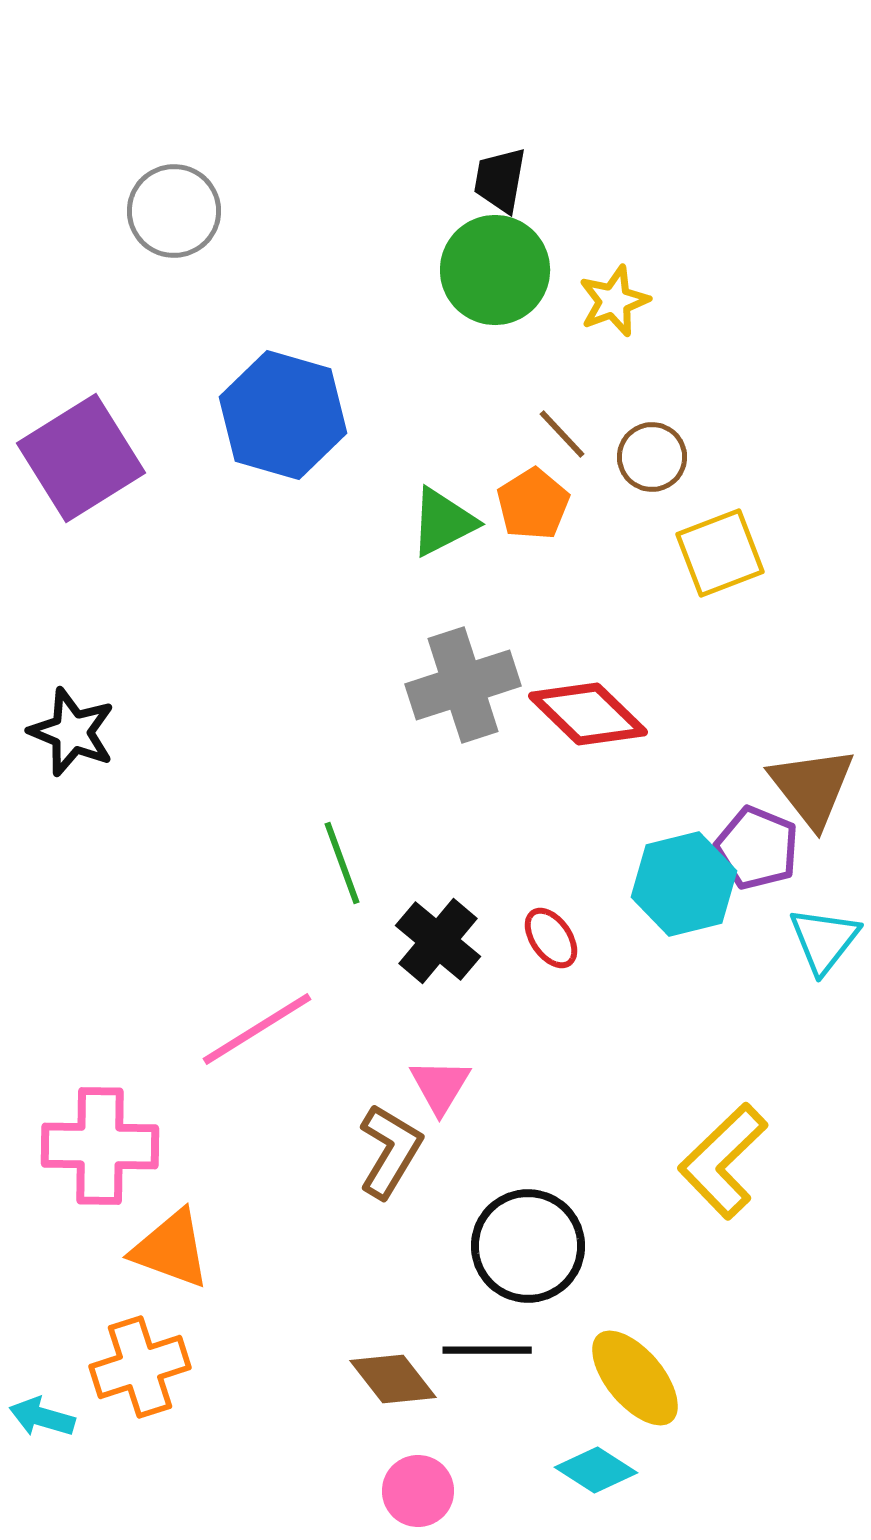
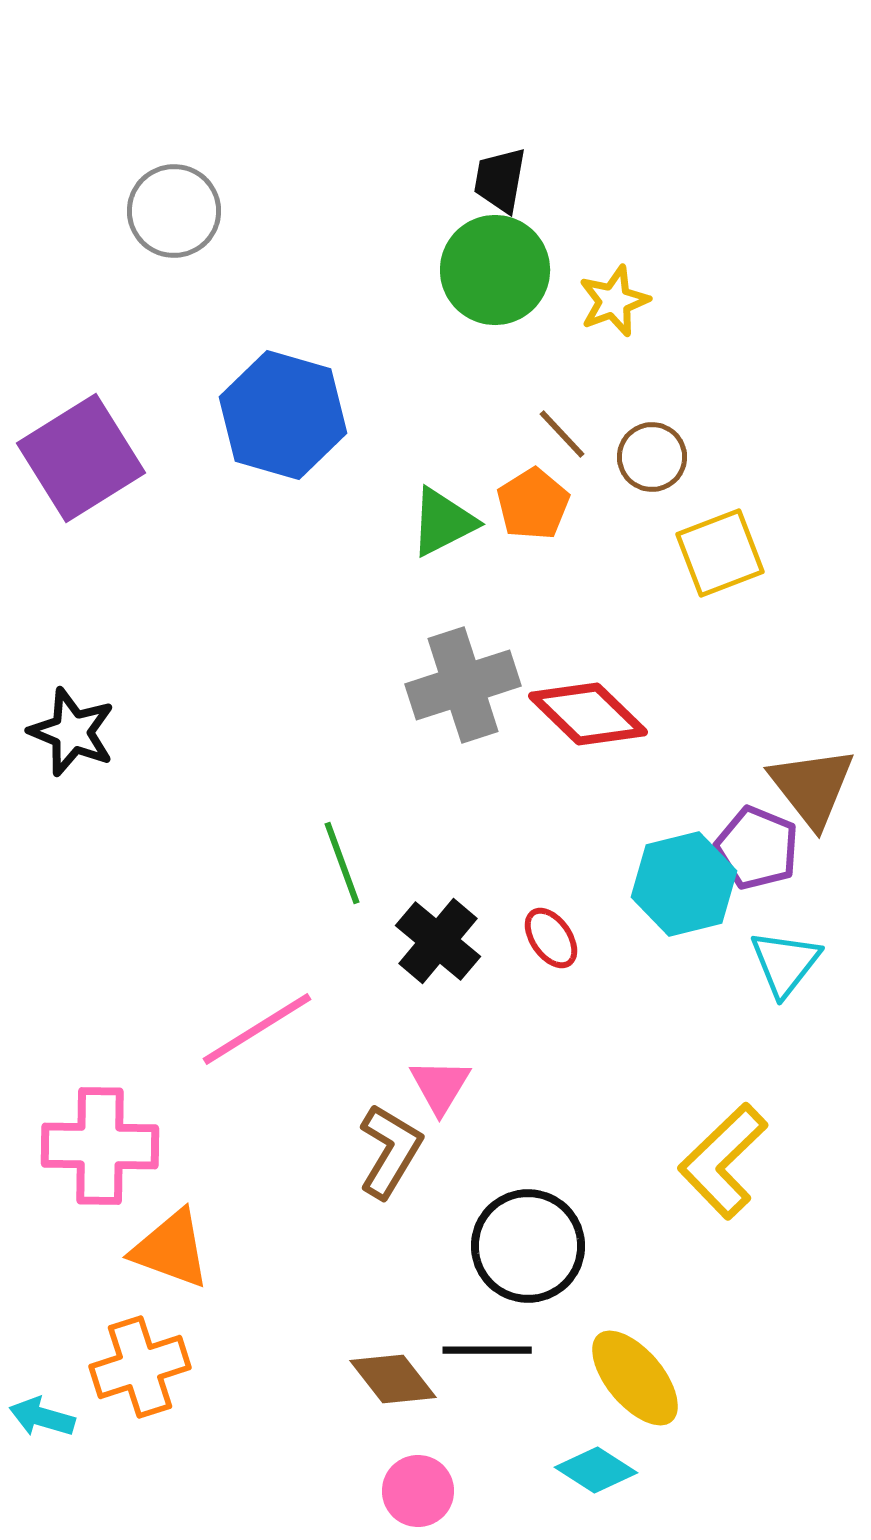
cyan triangle: moved 39 px left, 23 px down
